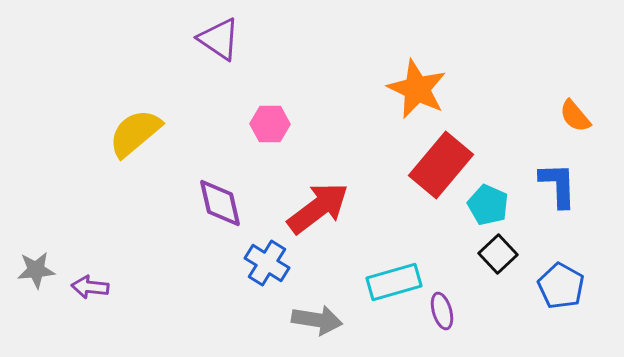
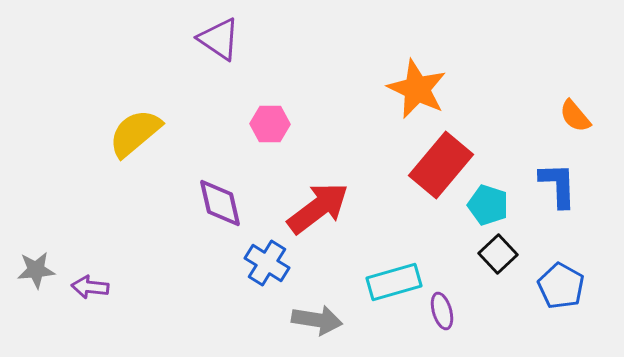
cyan pentagon: rotated 6 degrees counterclockwise
